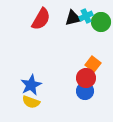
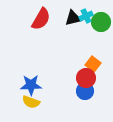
blue star: rotated 25 degrees clockwise
